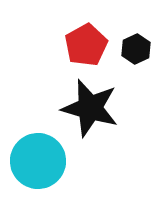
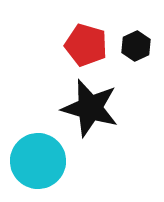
red pentagon: rotated 27 degrees counterclockwise
black hexagon: moved 3 px up
